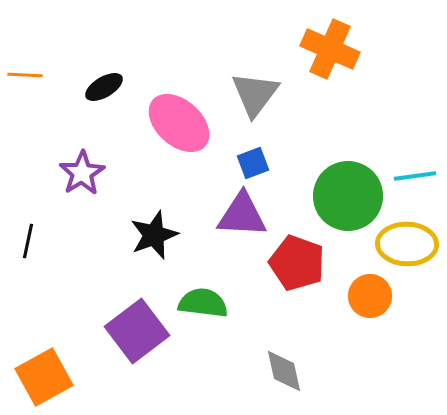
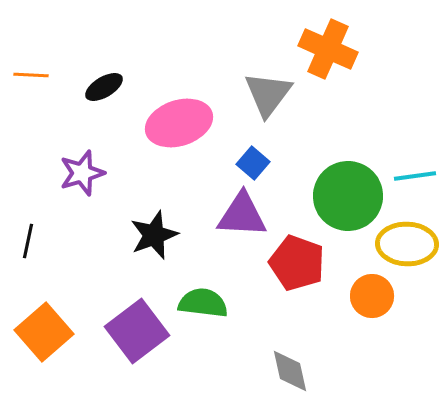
orange cross: moved 2 px left
orange line: moved 6 px right
gray triangle: moved 13 px right
pink ellipse: rotated 60 degrees counterclockwise
blue square: rotated 28 degrees counterclockwise
purple star: rotated 15 degrees clockwise
orange circle: moved 2 px right
gray diamond: moved 6 px right
orange square: moved 45 px up; rotated 12 degrees counterclockwise
